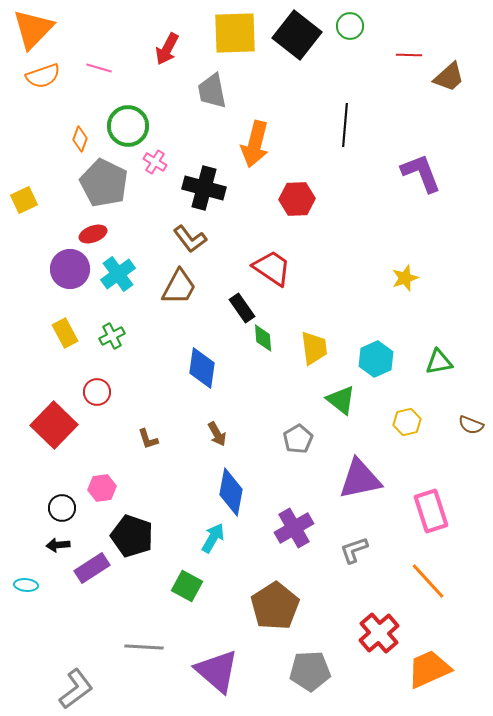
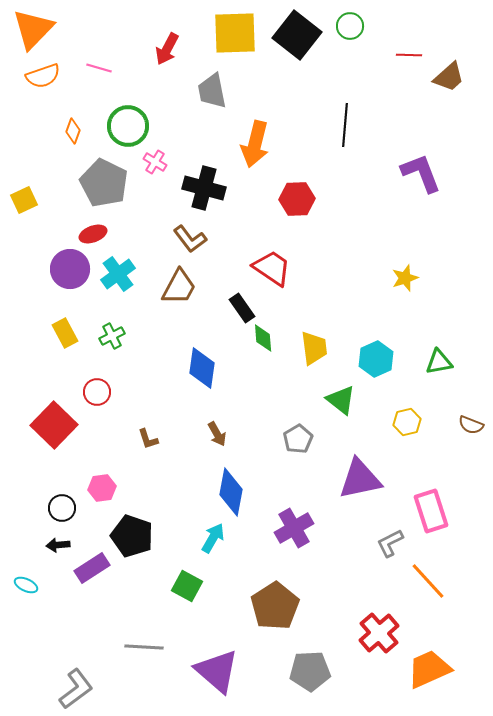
orange diamond at (80, 139): moved 7 px left, 8 px up
gray L-shape at (354, 550): moved 36 px right, 7 px up; rotated 8 degrees counterclockwise
cyan ellipse at (26, 585): rotated 20 degrees clockwise
